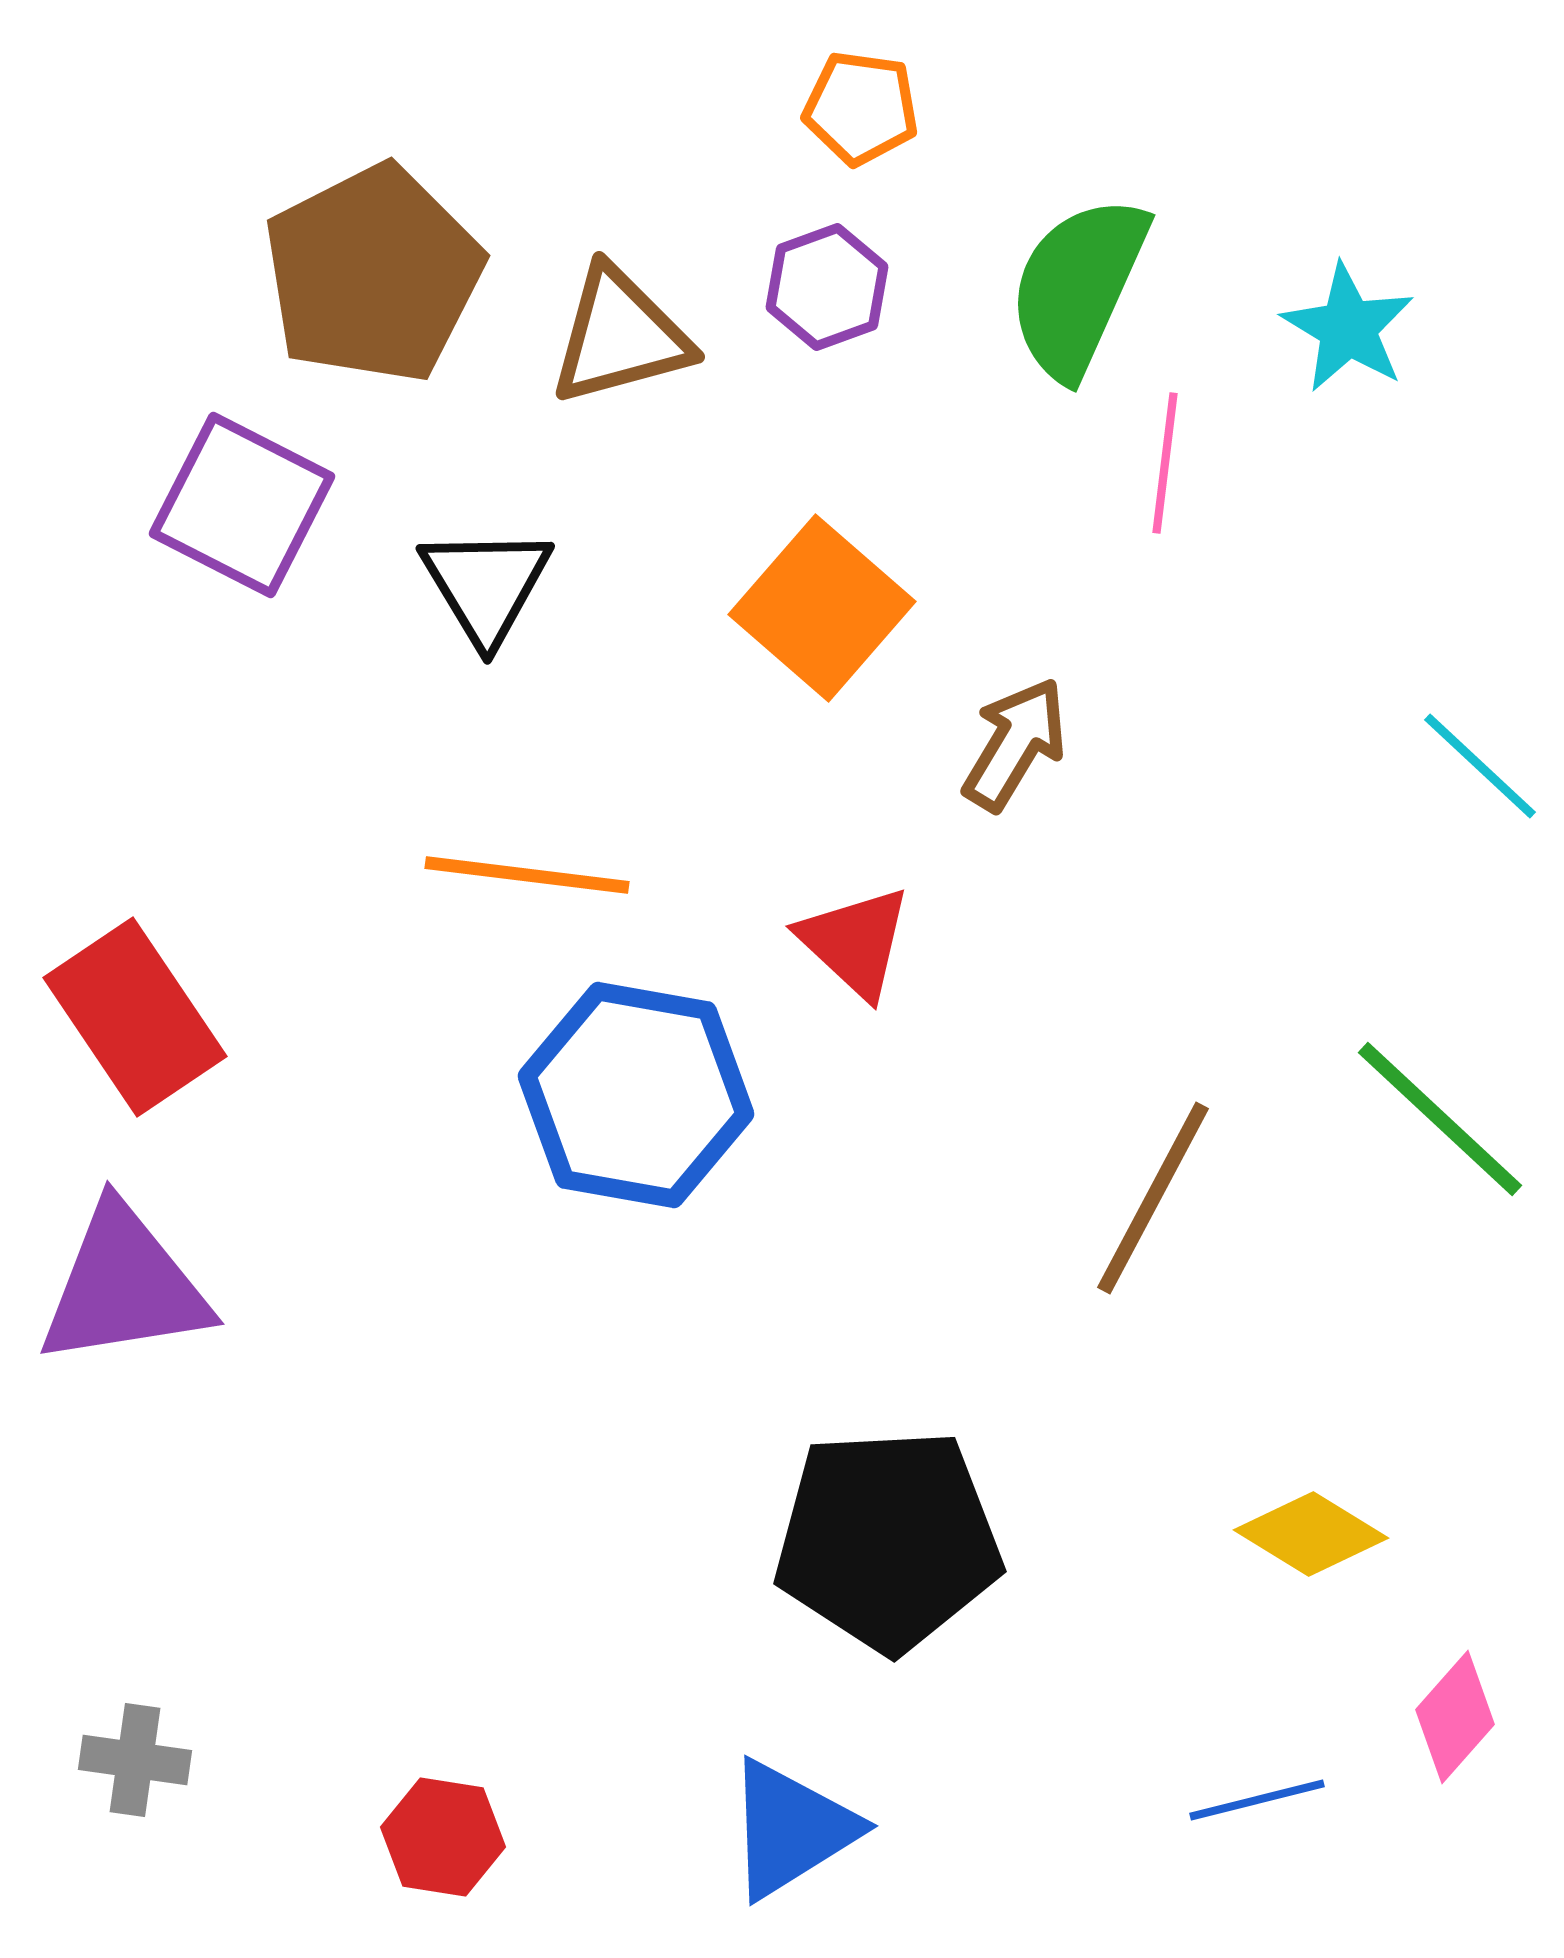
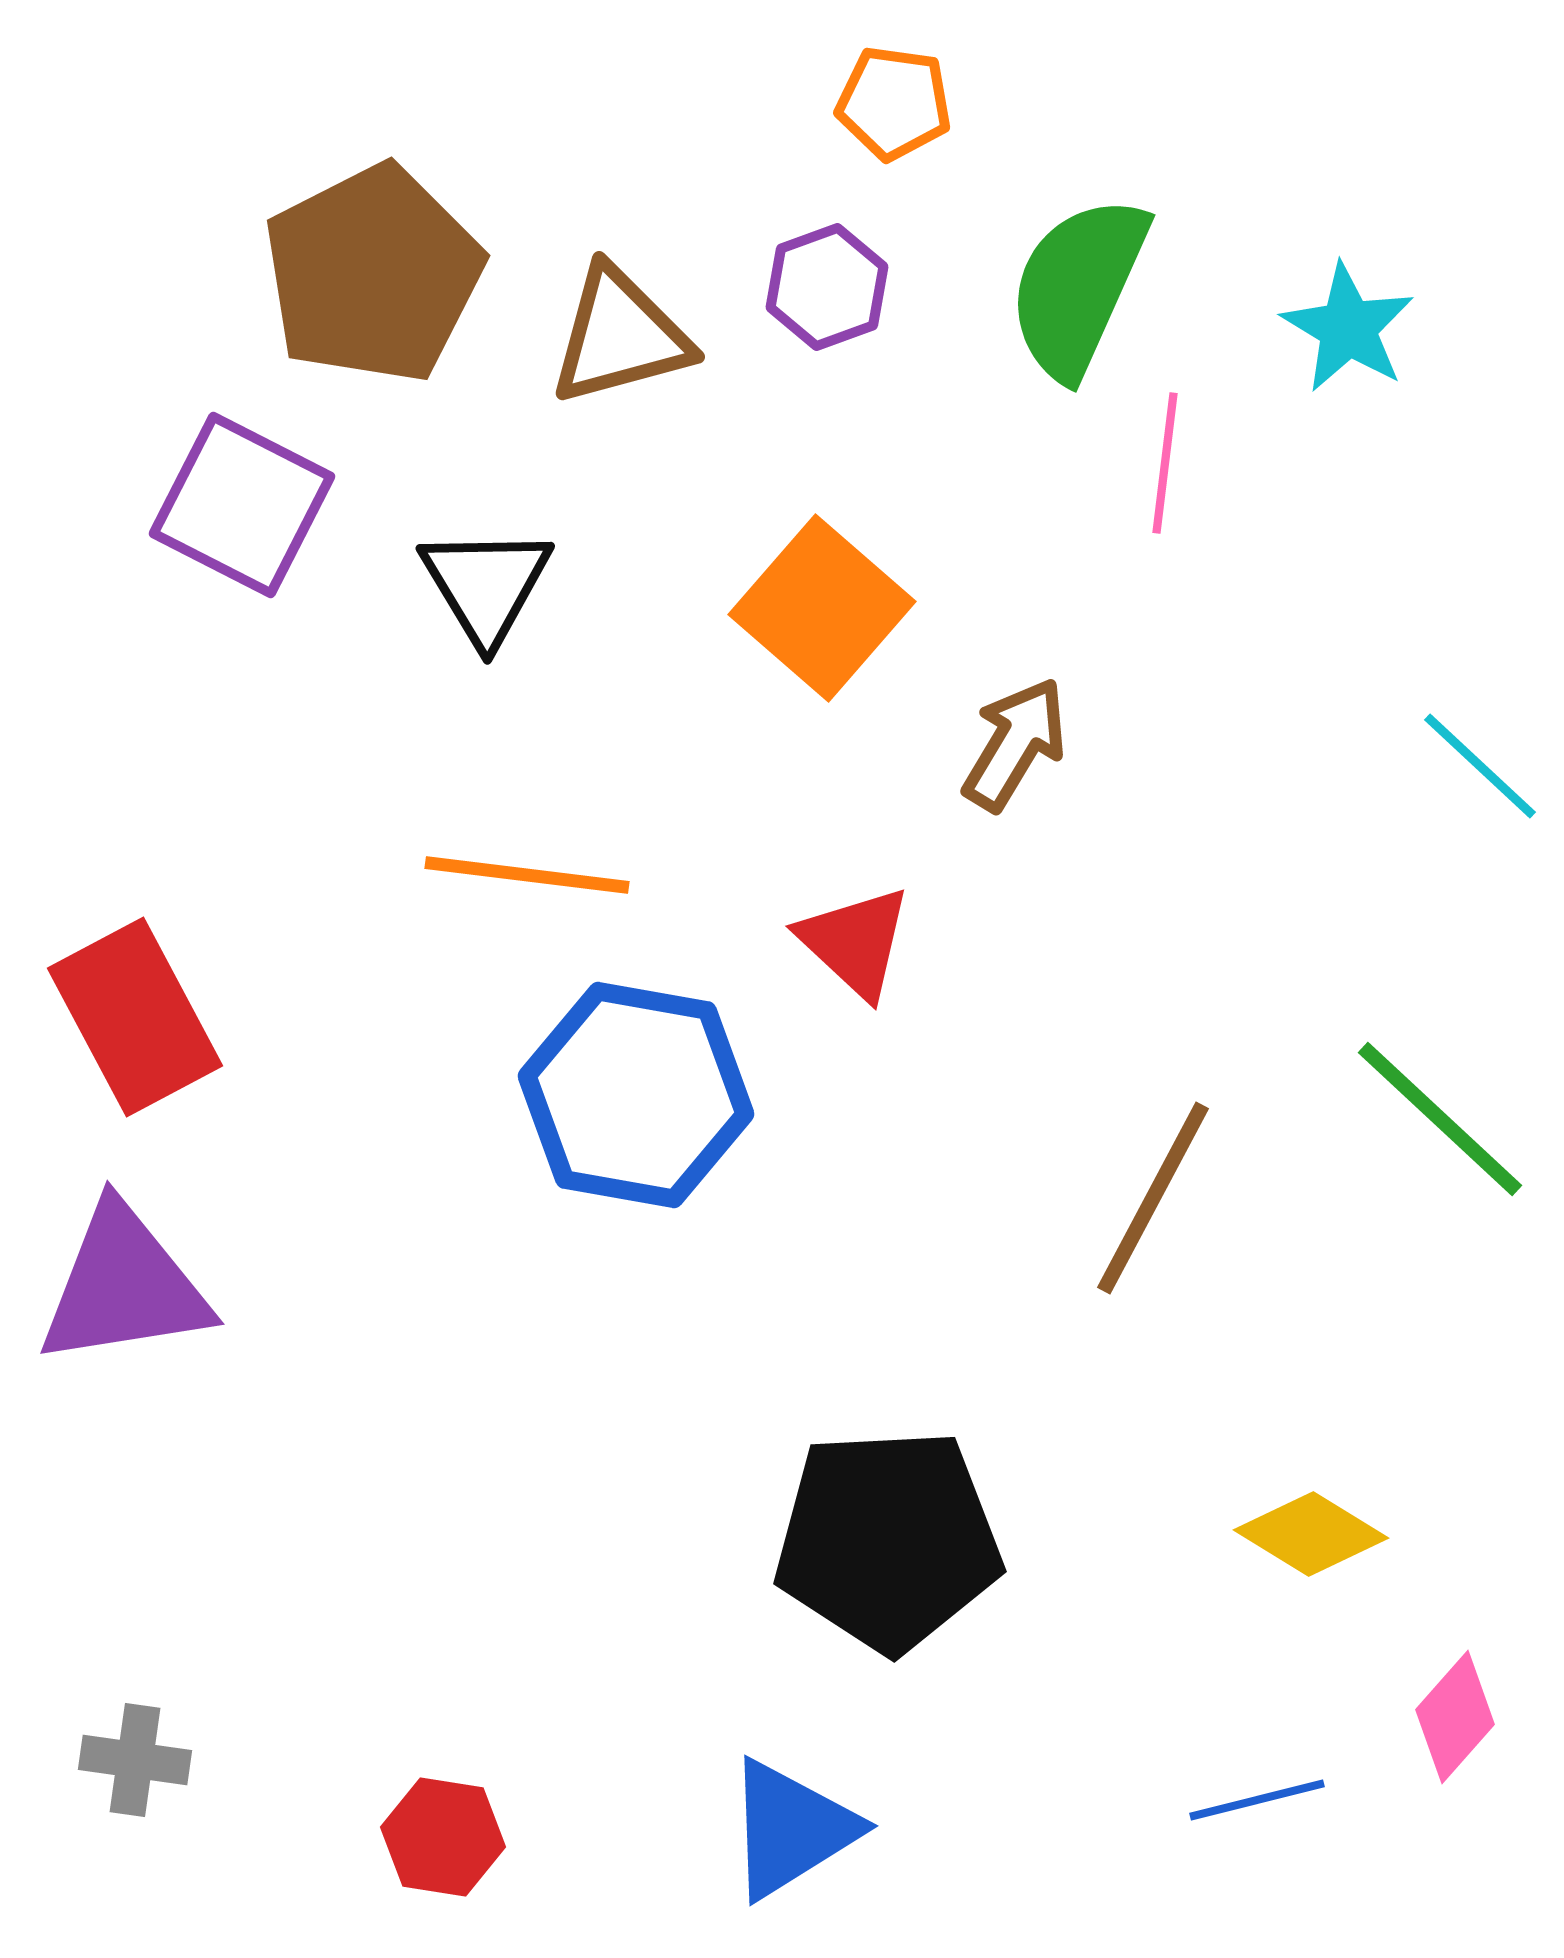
orange pentagon: moved 33 px right, 5 px up
red rectangle: rotated 6 degrees clockwise
